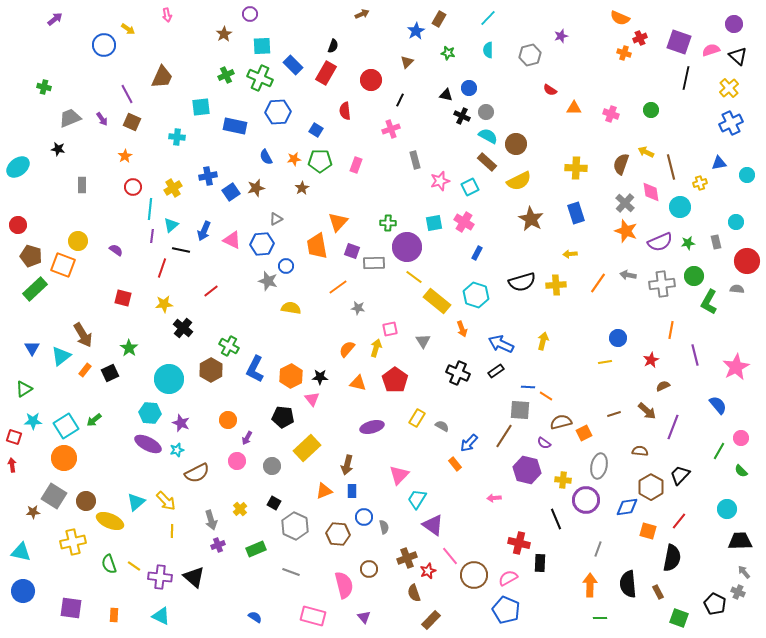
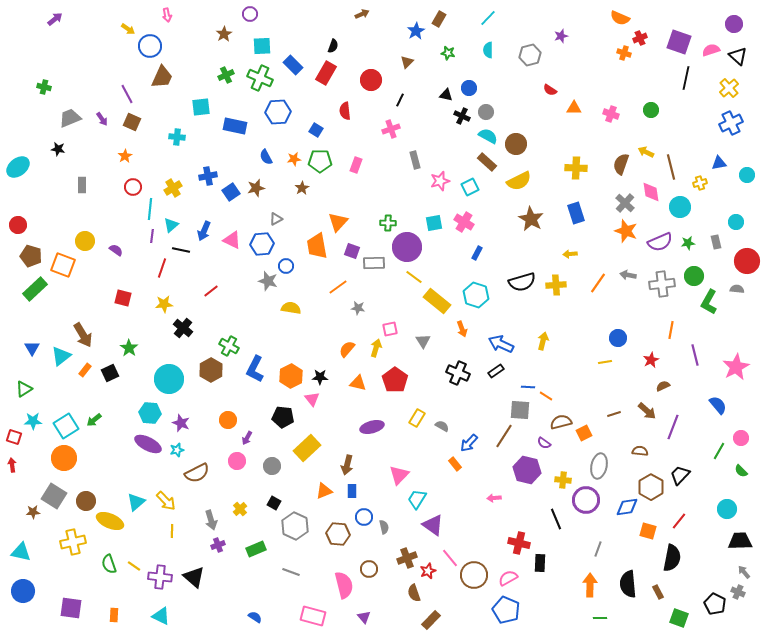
blue circle at (104, 45): moved 46 px right, 1 px down
yellow circle at (78, 241): moved 7 px right
pink line at (450, 556): moved 2 px down
